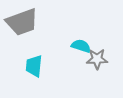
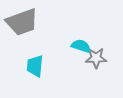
gray star: moved 1 px left, 1 px up
cyan trapezoid: moved 1 px right
